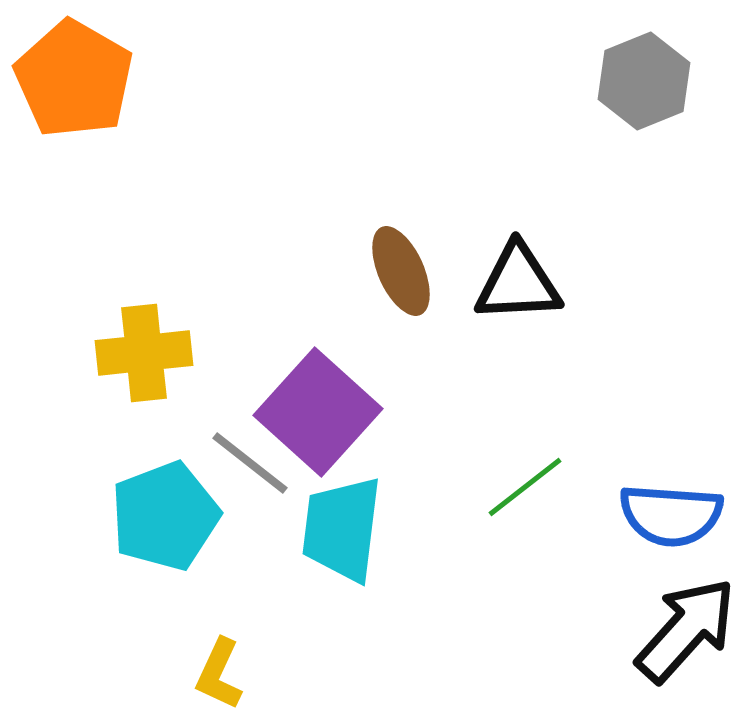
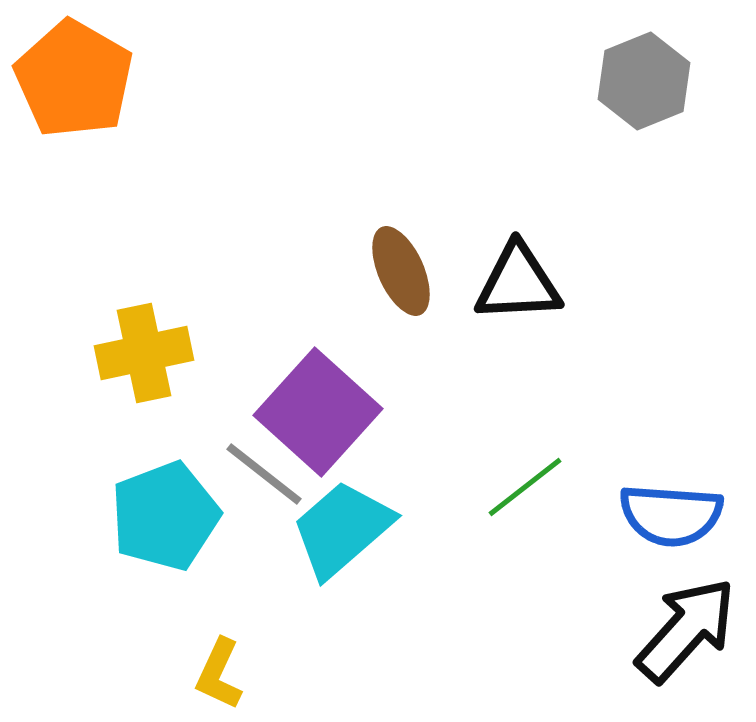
yellow cross: rotated 6 degrees counterclockwise
gray line: moved 14 px right, 11 px down
cyan trapezoid: rotated 42 degrees clockwise
